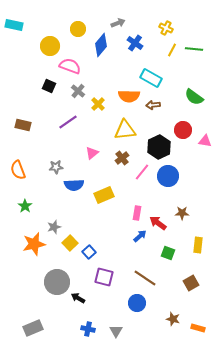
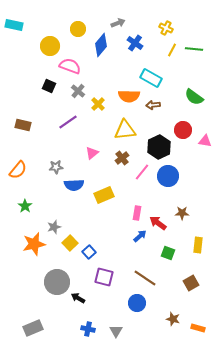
orange semicircle at (18, 170): rotated 120 degrees counterclockwise
